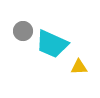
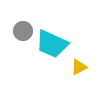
yellow triangle: rotated 24 degrees counterclockwise
